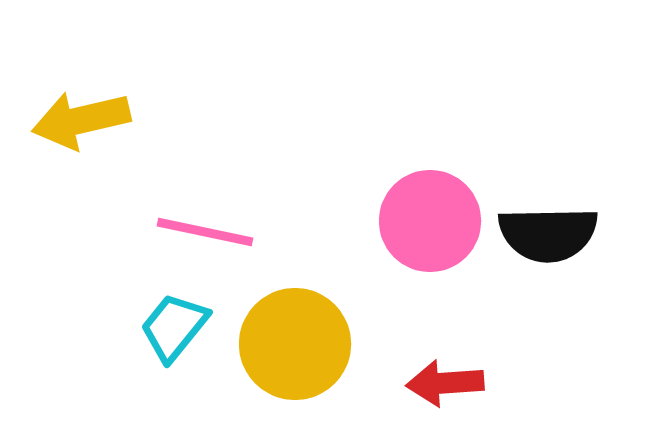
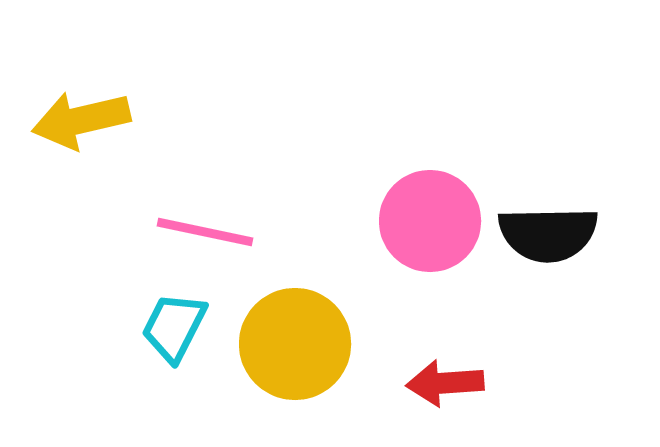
cyan trapezoid: rotated 12 degrees counterclockwise
